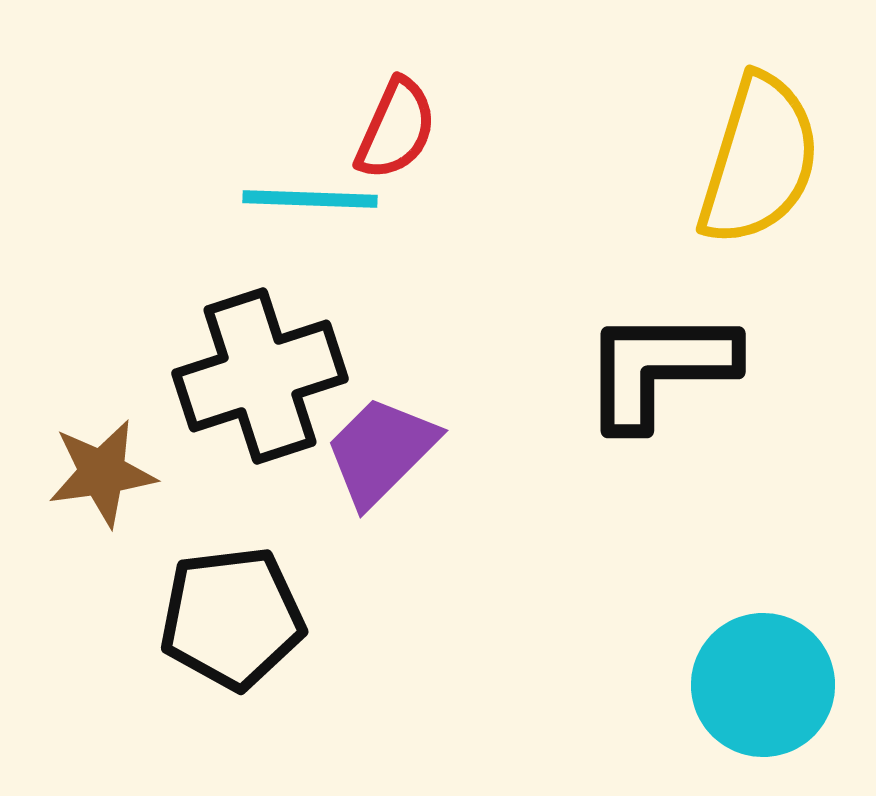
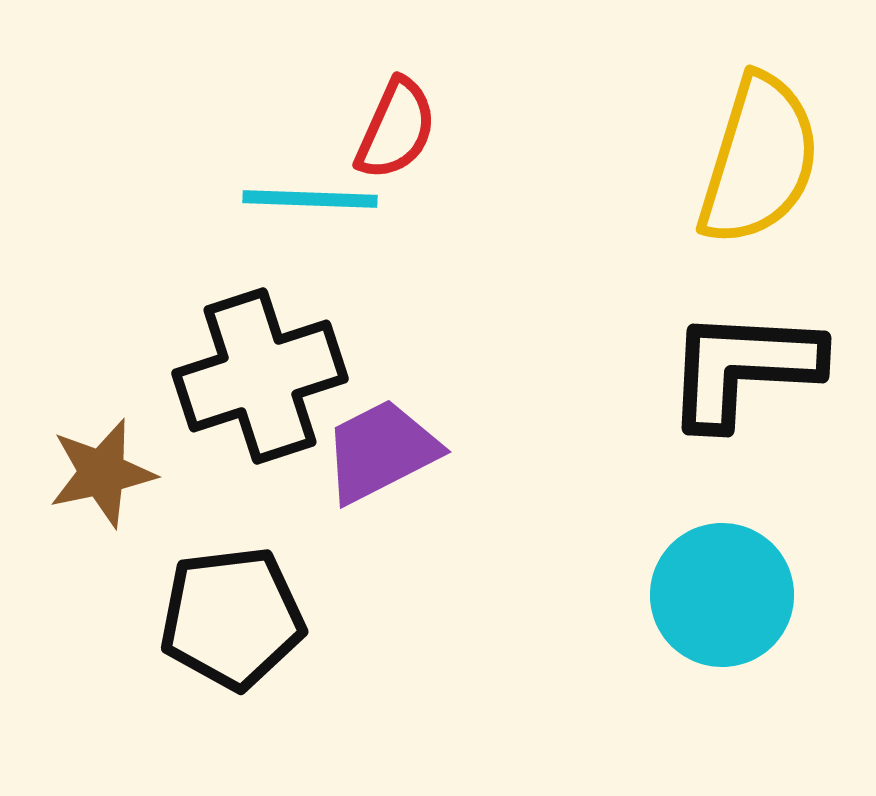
black L-shape: moved 84 px right; rotated 3 degrees clockwise
purple trapezoid: rotated 18 degrees clockwise
brown star: rotated 4 degrees counterclockwise
cyan circle: moved 41 px left, 90 px up
